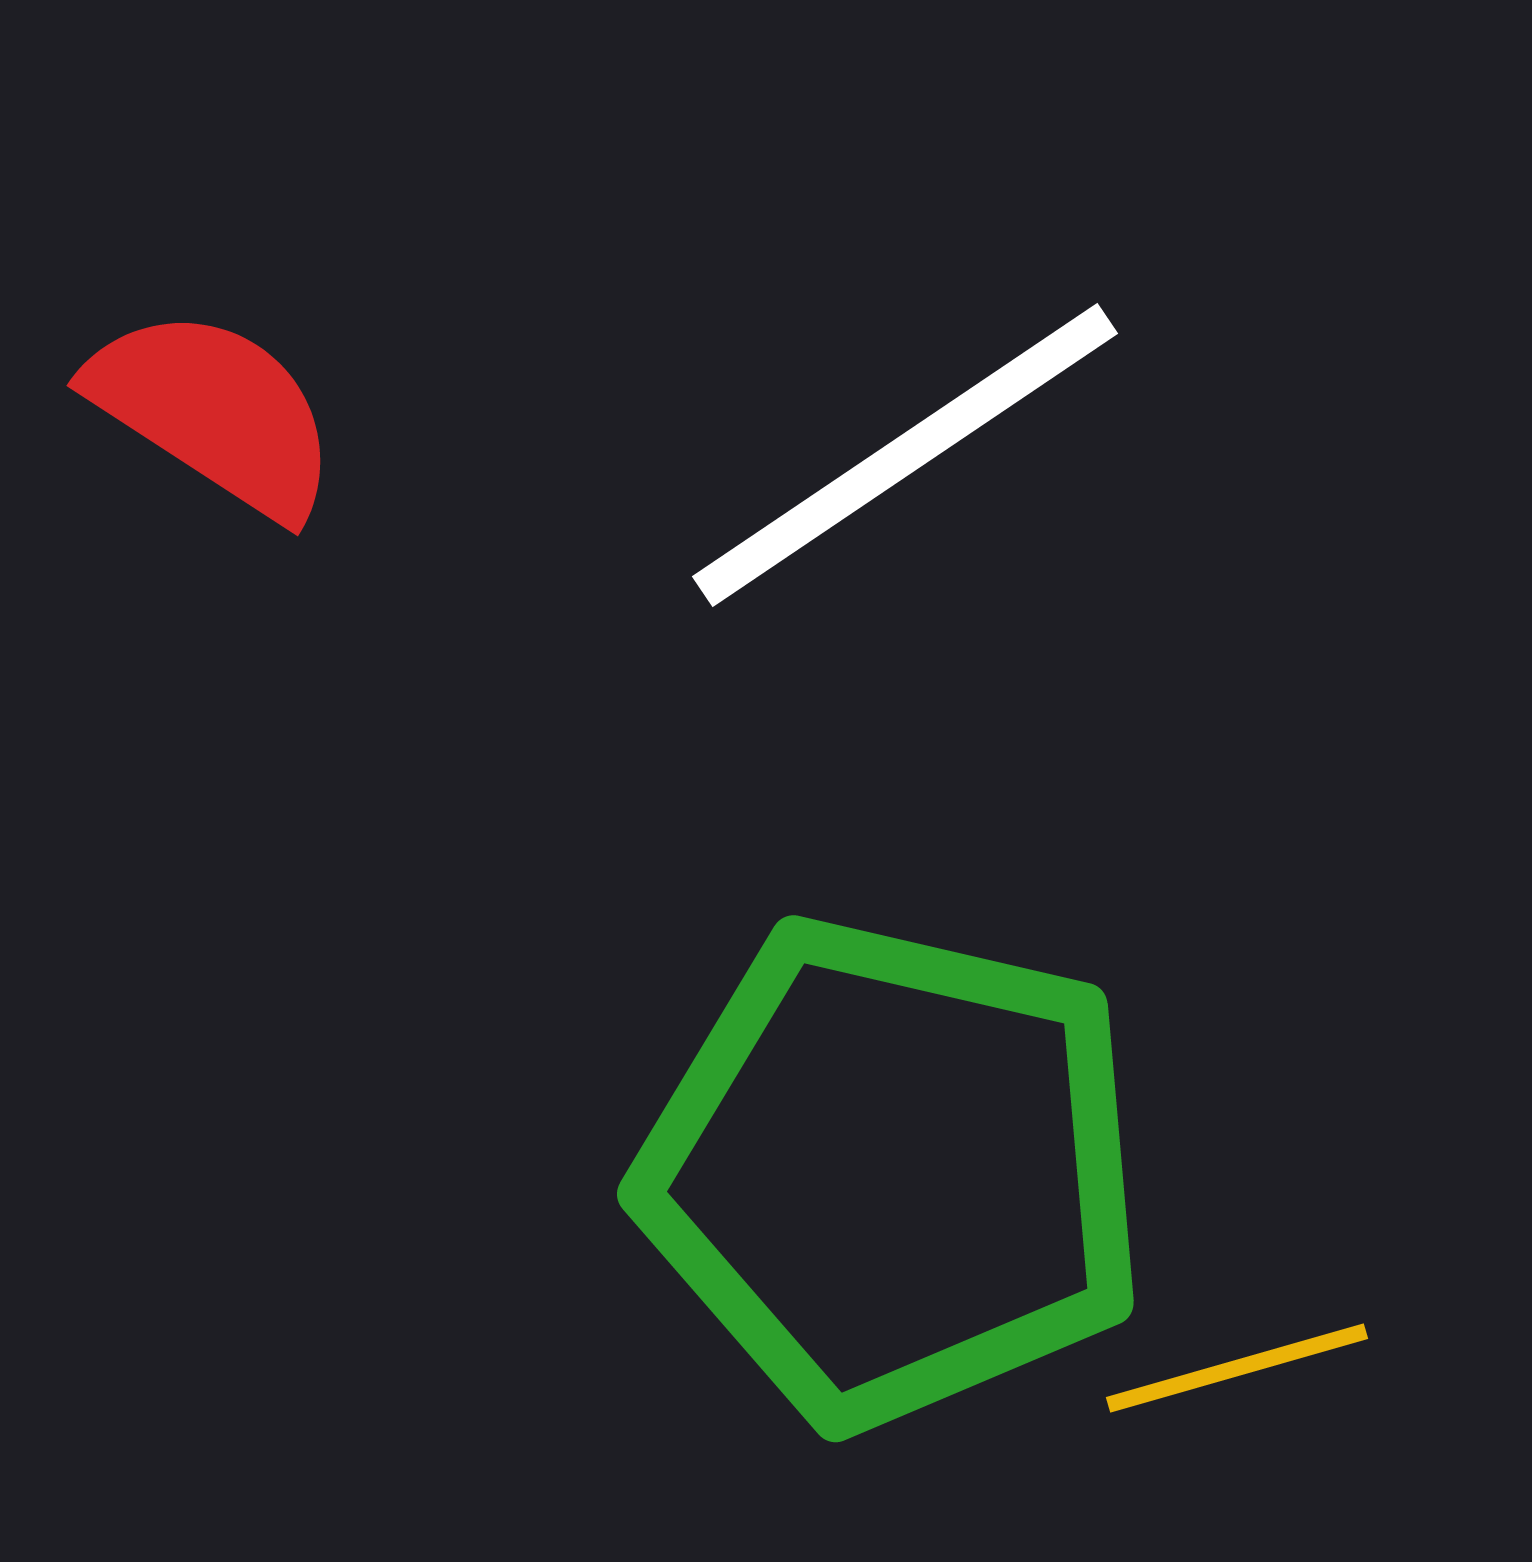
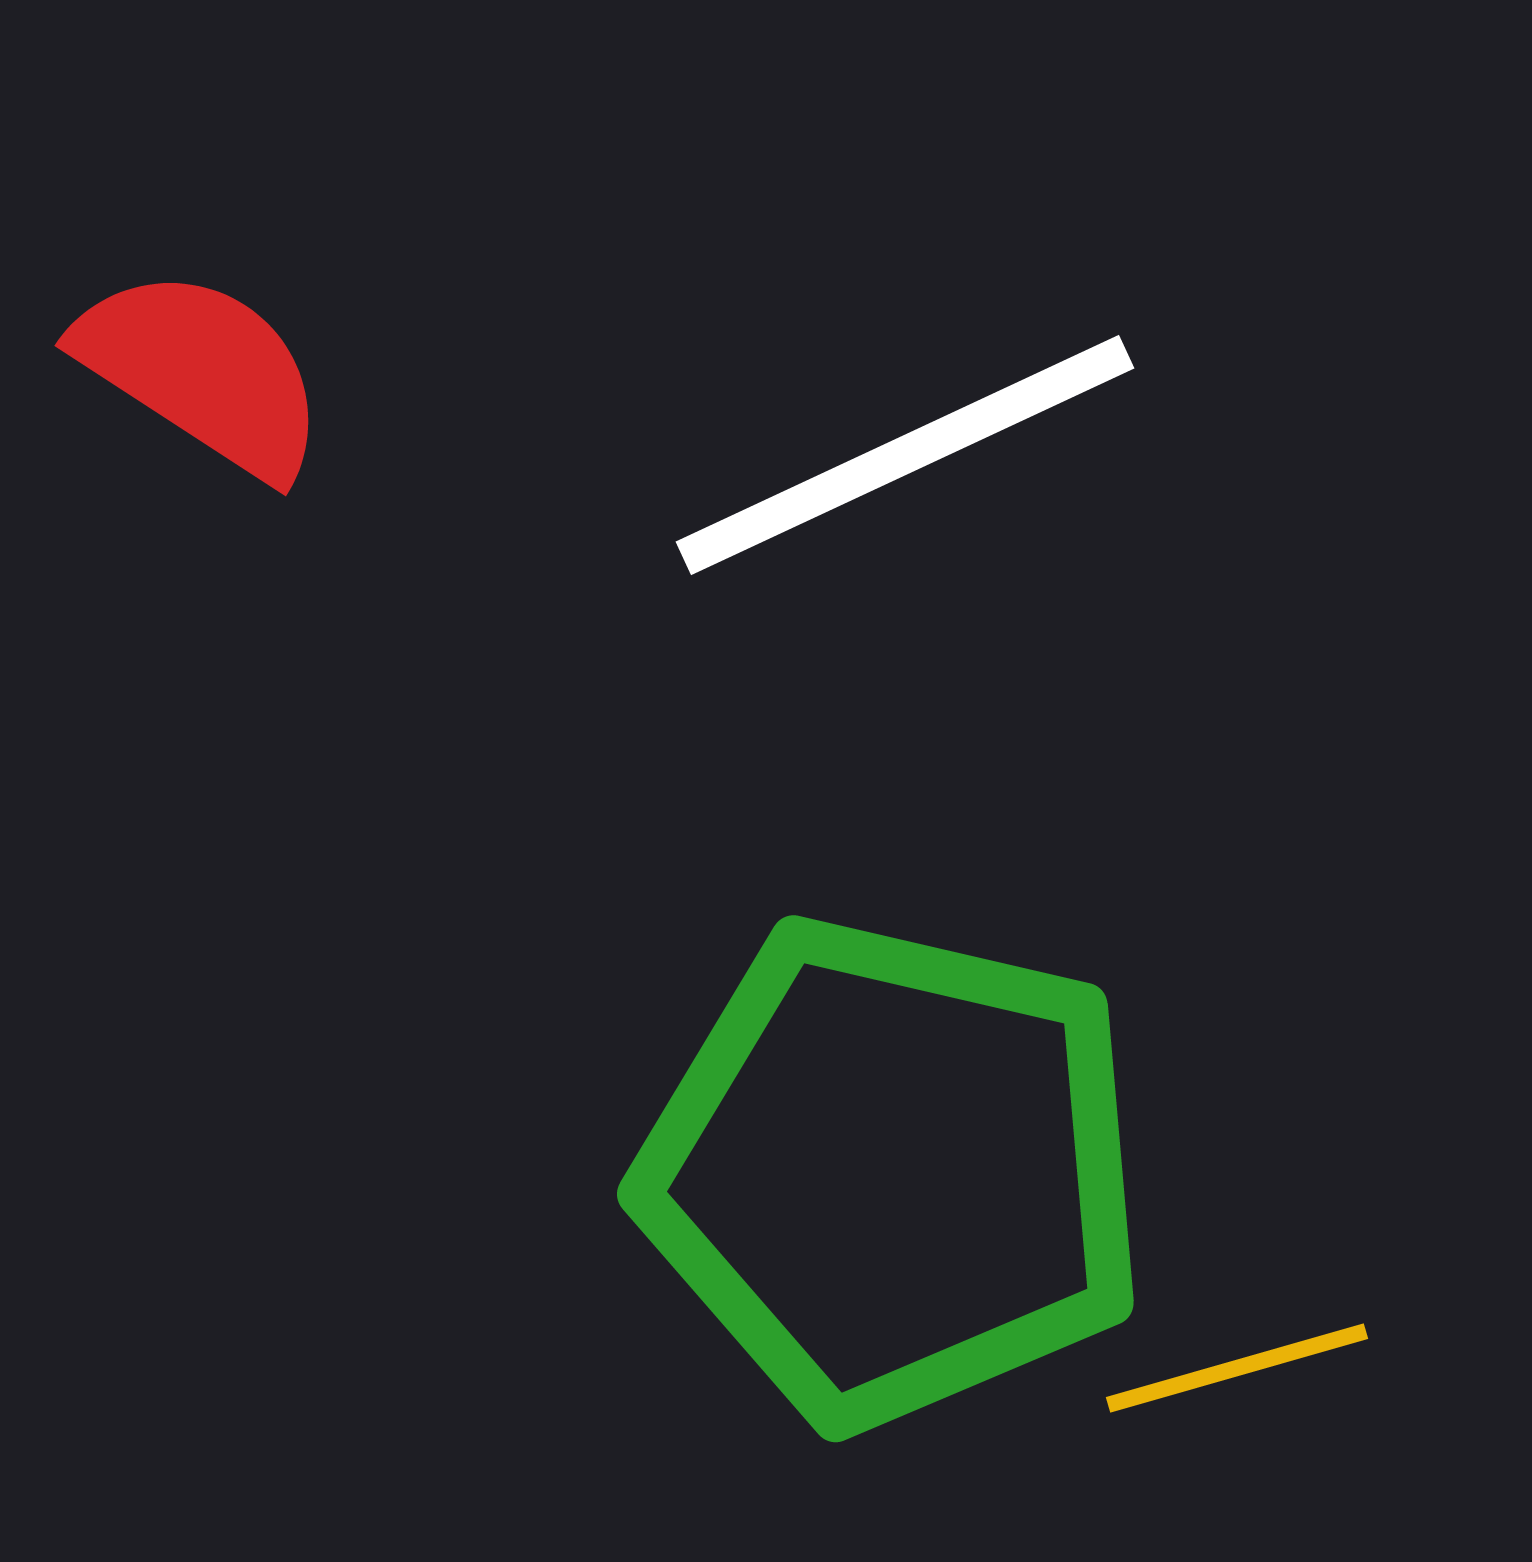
red semicircle: moved 12 px left, 40 px up
white line: rotated 9 degrees clockwise
